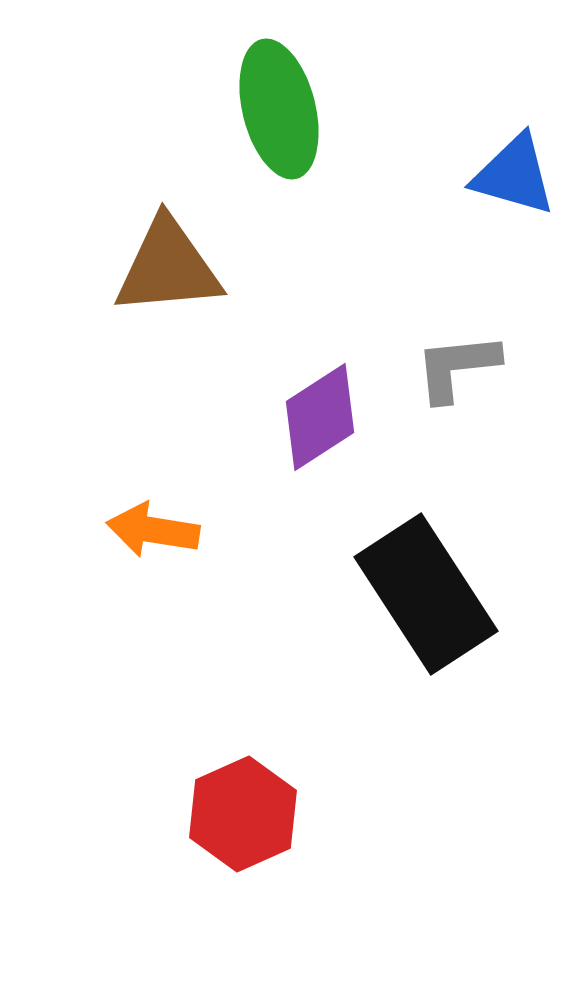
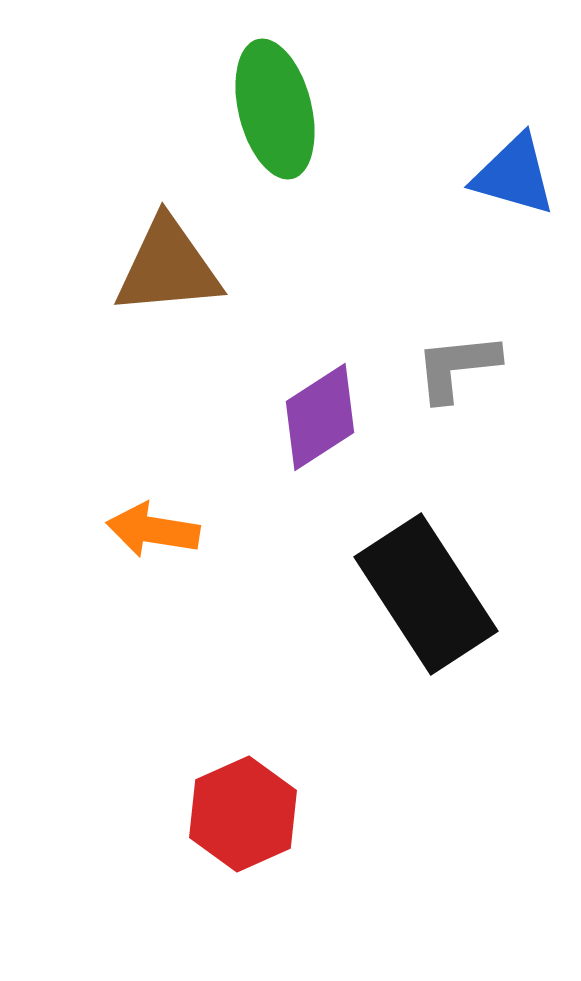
green ellipse: moved 4 px left
